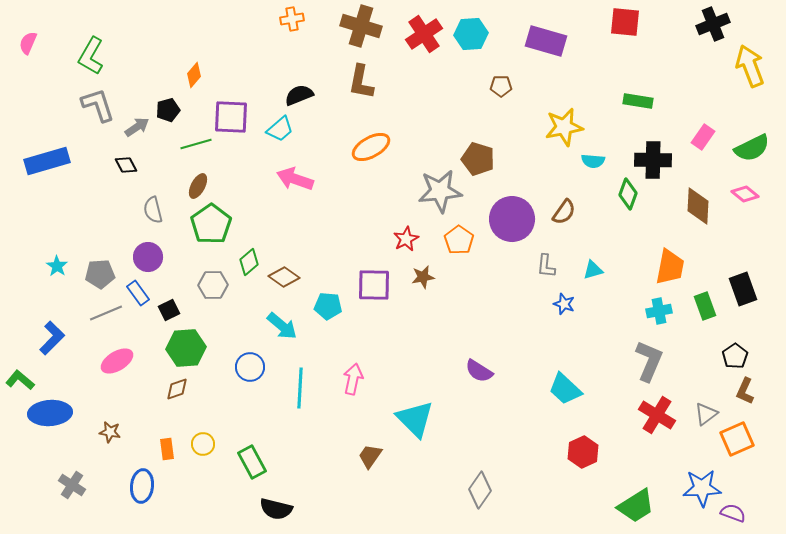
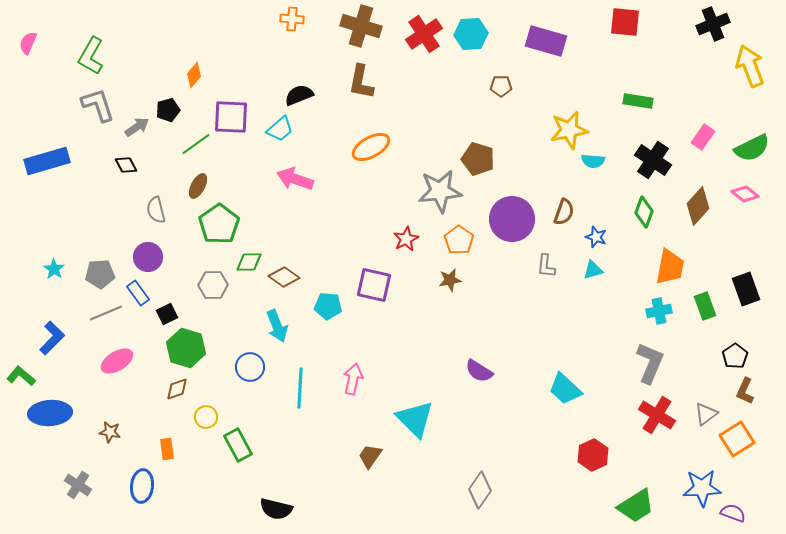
orange cross at (292, 19): rotated 15 degrees clockwise
yellow star at (564, 127): moved 5 px right, 3 px down
green line at (196, 144): rotated 20 degrees counterclockwise
black cross at (653, 160): rotated 33 degrees clockwise
green diamond at (628, 194): moved 16 px right, 18 px down
brown diamond at (698, 206): rotated 39 degrees clockwise
gray semicircle at (153, 210): moved 3 px right
brown semicircle at (564, 212): rotated 16 degrees counterclockwise
green pentagon at (211, 224): moved 8 px right
green diamond at (249, 262): rotated 40 degrees clockwise
cyan star at (57, 266): moved 3 px left, 3 px down
brown star at (423, 277): moved 27 px right, 3 px down
purple square at (374, 285): rotated 12 degrees clockwise
black rectangle at (743, 289): moved 3 px right
blue star at (564, 304): moved 32 px right, 67 px up
black square at (169, 310): moved 2 px left, 4 px down
cyan arrow at (282, 326): moved 5 px left; rotated 28 degrees clockwise
green hexagon at (186, 348): rotated 21 degrees clockwise
gray L-shape at (649, 361): moved 1 px right, 2 px down
green L-shape at (20, 380): moved 1 px right, 4 px up
orange square at (737, 439): rotated 8 degrees counterclockwise
yellow circle at (203, 444): moved 3 px right, 27 px up
red hexagon at (583, 452): moved 10 px right, 3 px down
green rectangle at (252, 462): moved 14 px left, 17 px up
gray cross at (72, 485): moved 6 px right
